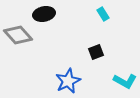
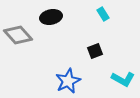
black ellipse: moved 7 px right, 3 px down
black square: moved 1 px left, 1 px up
cyan L-shape: moved 2 px left, 2 px up
